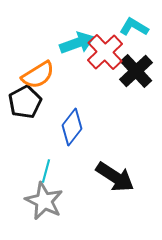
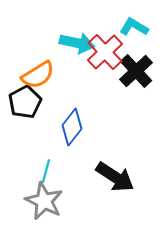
cyan arrow: rotated 32 degrees clockwise
